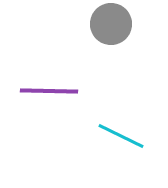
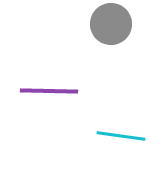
cyan line: rotated 18 degrees counterclockwise
